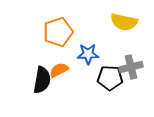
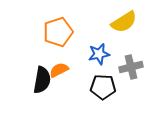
yellow semicircle: rotated 44 degrees counterclockwise
blue star: moved 11 px right; rotated 10 degrees counterclockwise
black pentagon: moved 7 px left, 9 px down
